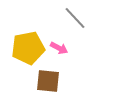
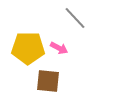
yellow pentagon: rotated 12 degrees clockwise
